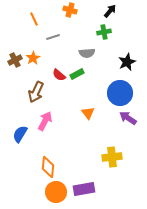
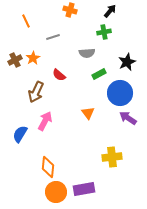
orange line: moved 8 px left, 2 px down
green rectangle: moved 22 px right
